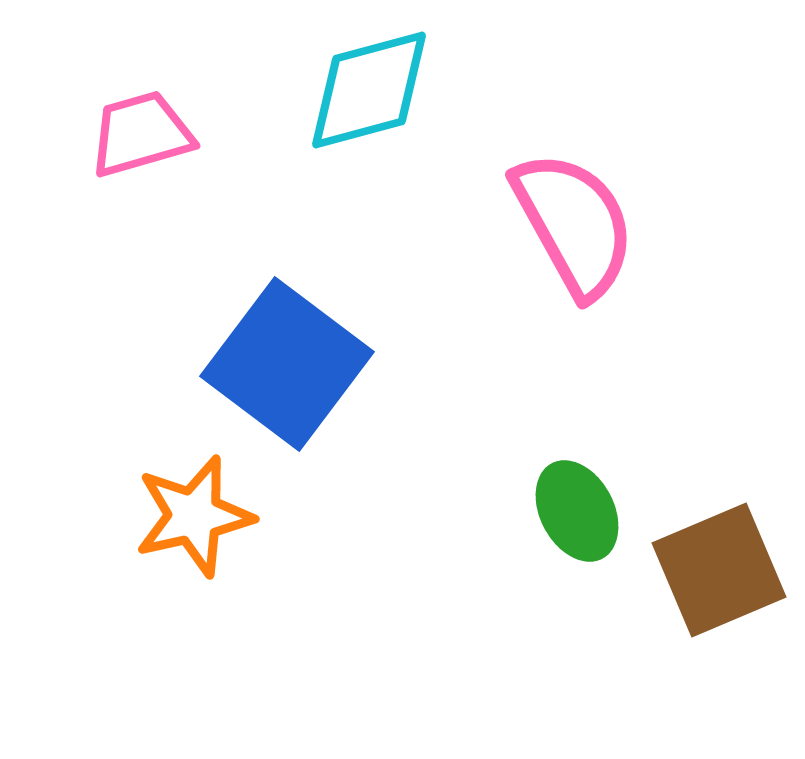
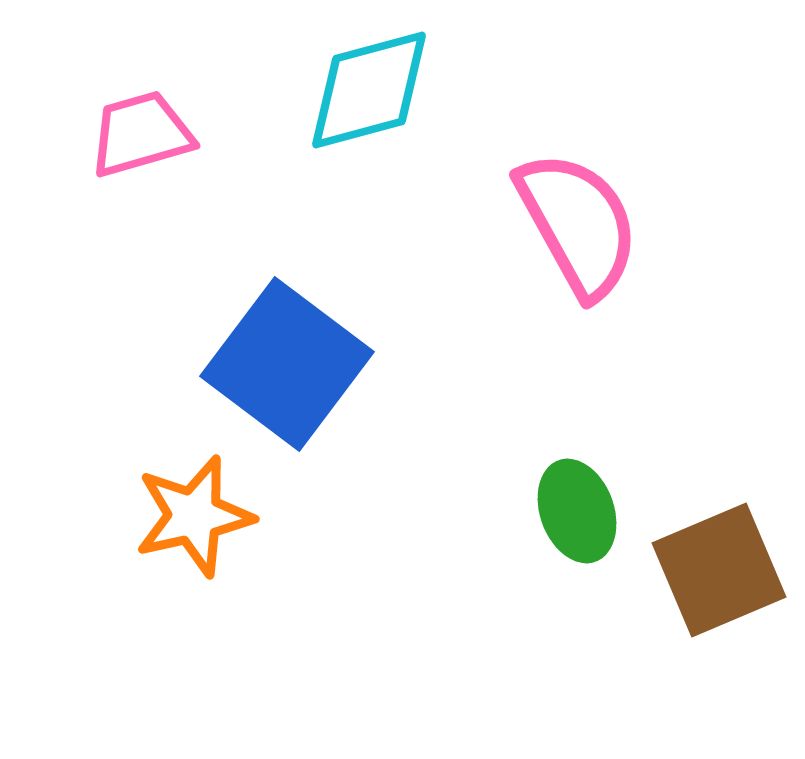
pink semicircle: moved 4 px right
green ellipse: rotated 8 degrees clockwise
